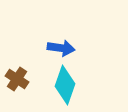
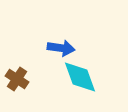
cyan diamond: moved 15 px right, 8 px up; rotated 39 degrees counterclockwise
